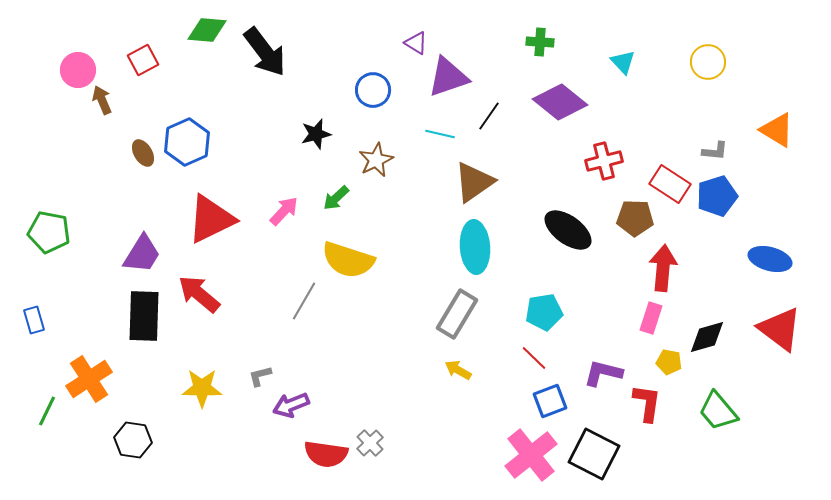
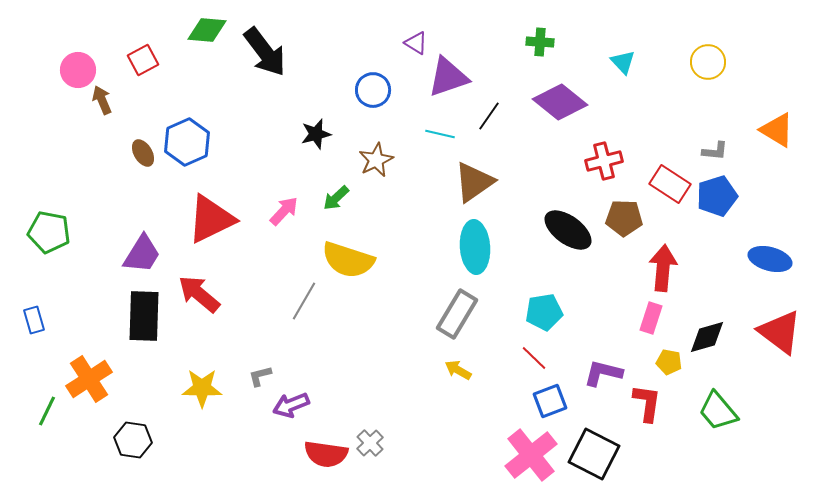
brown pentagon at (635, 218): moved 11 px left
red triangle at (780, 329): moved 3 px down
